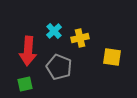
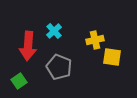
yellow cross: moved 15 px right, 2 px down
red arrow: moved 5 px up
green square: moved 6 px left, 3 px up; rotated 21 degrees counterclockwise
